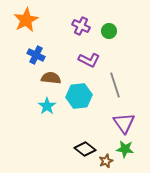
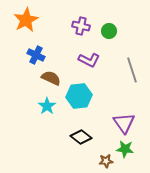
purple cross: rotated 12 degrees counterclockwise
brown semicircle: rotated 18 degrees clockwise
gray line: moved 17 px right, 15 px up
black diamond: moved 4 px left, 12 px up
brown star: rotated 16 degrees clockwise
